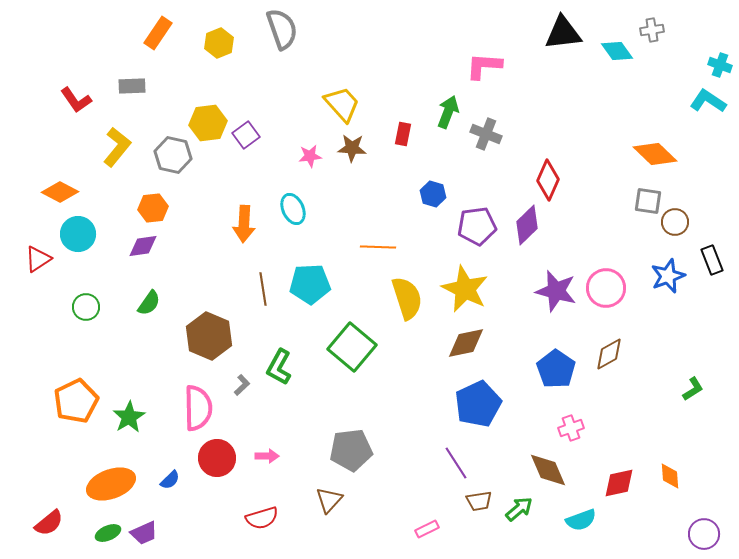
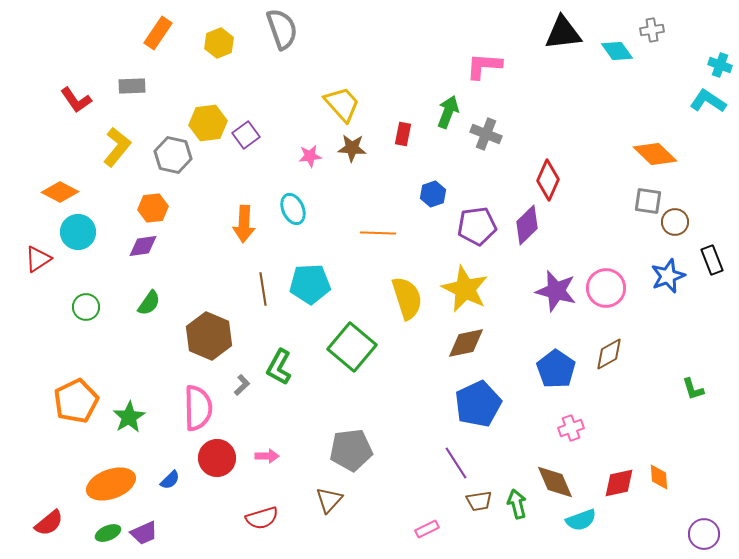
blue hexagon at (433, 194): rotated 25 degrees clockwise
cyan circle at (78, 234): moved 2 px up
orange line at (378, 247): moved 14 px up
green L-shape at (693, 389): rotated 105 degrees clockwise
brown diamond at (548, 470): moved 7 px right, 12 px down
orange diamond at (670, 476): moved 11 px left, 1 px down
green arrow at (519, 509): moved 2 px left, 5 px up; rotated 64 degrees counterclockwise
